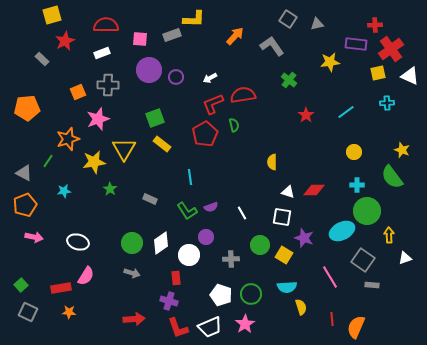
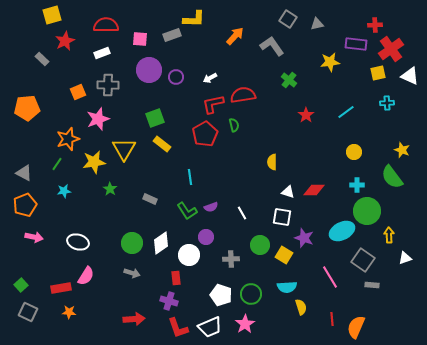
red L-shape at (213, 104): rotated 10 degrees clockwise
green line at (48, 161): moved 9 px right, 3 px down
